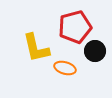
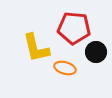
red pentagon: moved 1 px left, 1 px down; rotated 20 degrees clockwise
black circle: moved 1 px right, 1 px down
